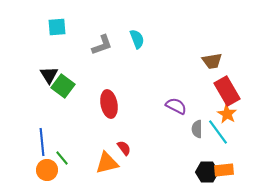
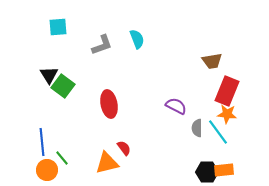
cyan square: moved 1 px right
red rectangle: rotated 52 degrees clockwise
orange star: rotated 24 degrees counterclockwise
gray semicircle: moved 1 px up
